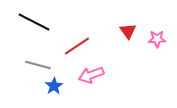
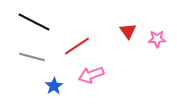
gray line: moved 6 px left, 8 px up
